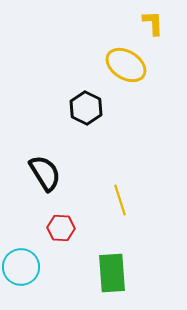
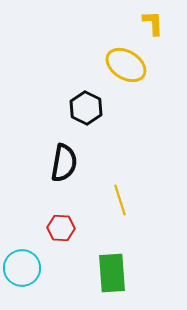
black semicircle: moved 19 px right, 10 px up; rotated 42 degrees clockwise
cyan circle: moved 1 px right, 1 px down
